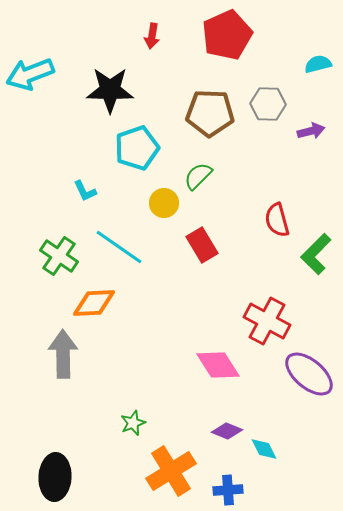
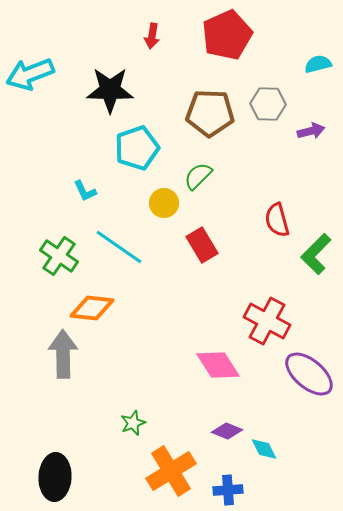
orange diamond: moved 2 px left, 5 px down; rotated 9 degrees clockwise
